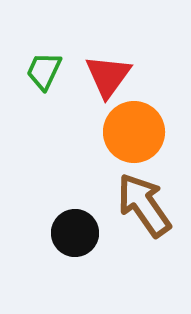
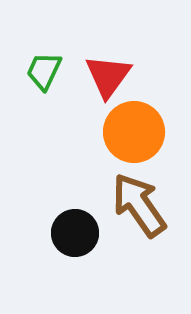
brown arrow: moved 5 px left
